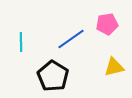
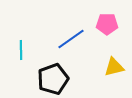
pink pentagon: rotated 10 degrees clockwise
cyan line: moved 8 px down
black pentagon: moved 3 px down; rotated 20 degrees clockwise
